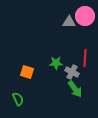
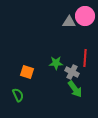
green semicircle: moved 4 px up
